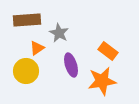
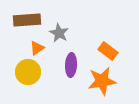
purple ellipse: rotated 20 degrees clockwise
yellow circle: moved 2 px right, 1 px down
